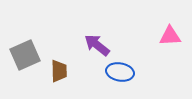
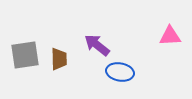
gray square: rotated 16 degrees clockwise
brown trapezoid: moved 12 px up
